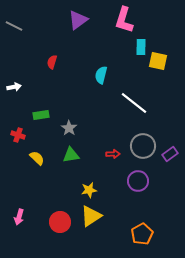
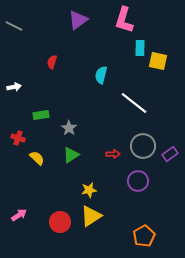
cyan rectangle: moved 1 px left, 1 px down
red cross: moved 3 px down
green triangle: rotated 24 degrees counterclockwise
pink arrow: moved 2 px up; rotated 140 degrees counterclockwise
orange pentagon: moved 2 px right, 2 px down
